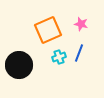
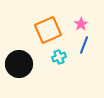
pink star: rotated 24 degrees clockwise
blue line: moved 5 px right, 8 px up
black circle: moved 1 px up
